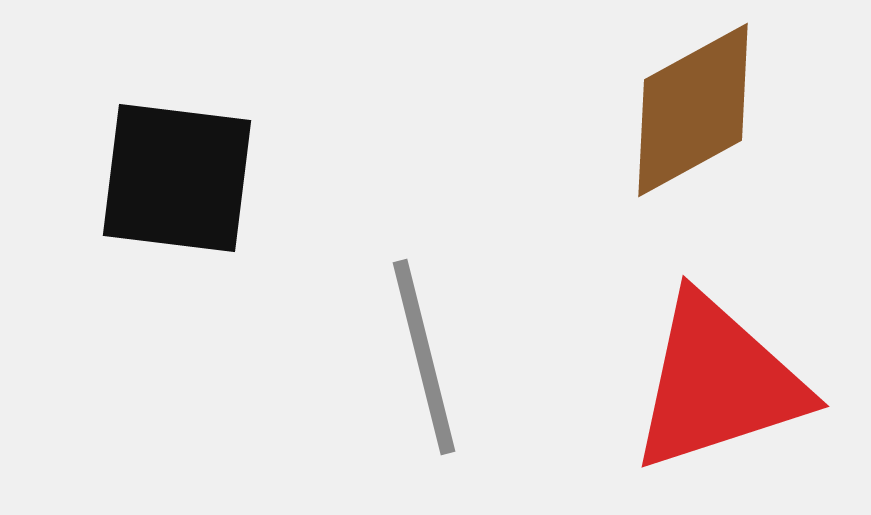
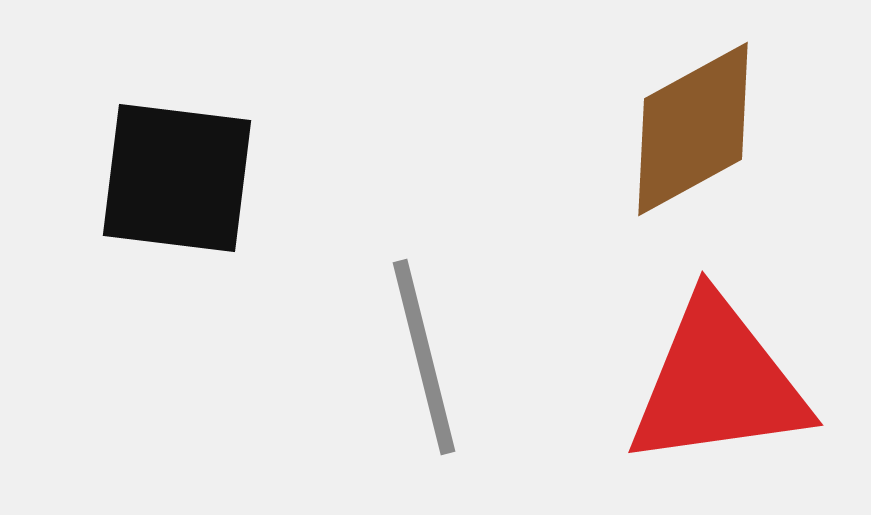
brown diamond: moved 19 px down
red triangle: rotated 10 degrees clockwise
